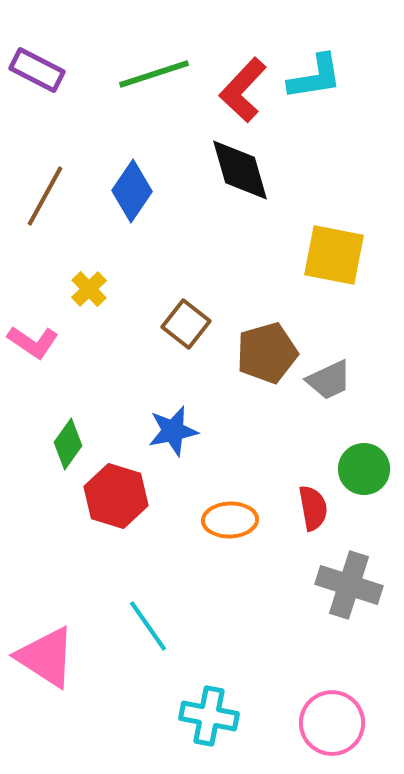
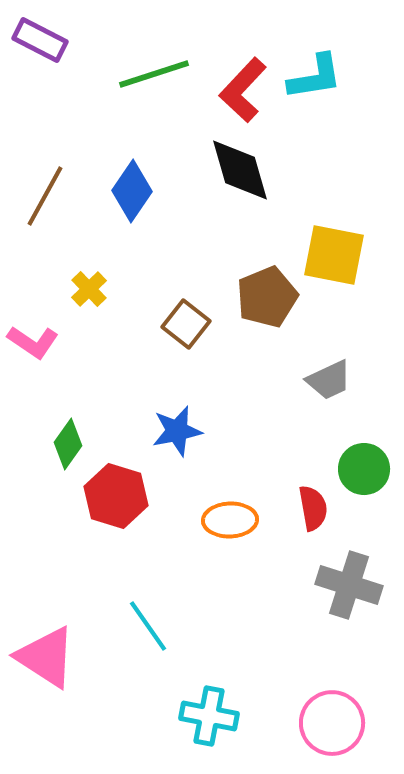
purple rectangle: moved 3 px right, 30 px up
brown pentagon: moved 56 px up; rotated 6 degrees counterclockwise
blue star: moved 4 px right
